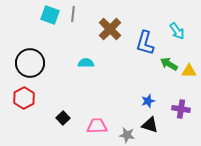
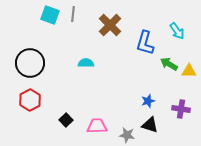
brown cross: moved 4 px up
red hexagon: moved 6 px right, 2 px down
black square: moved 3 px right, 2 px down
